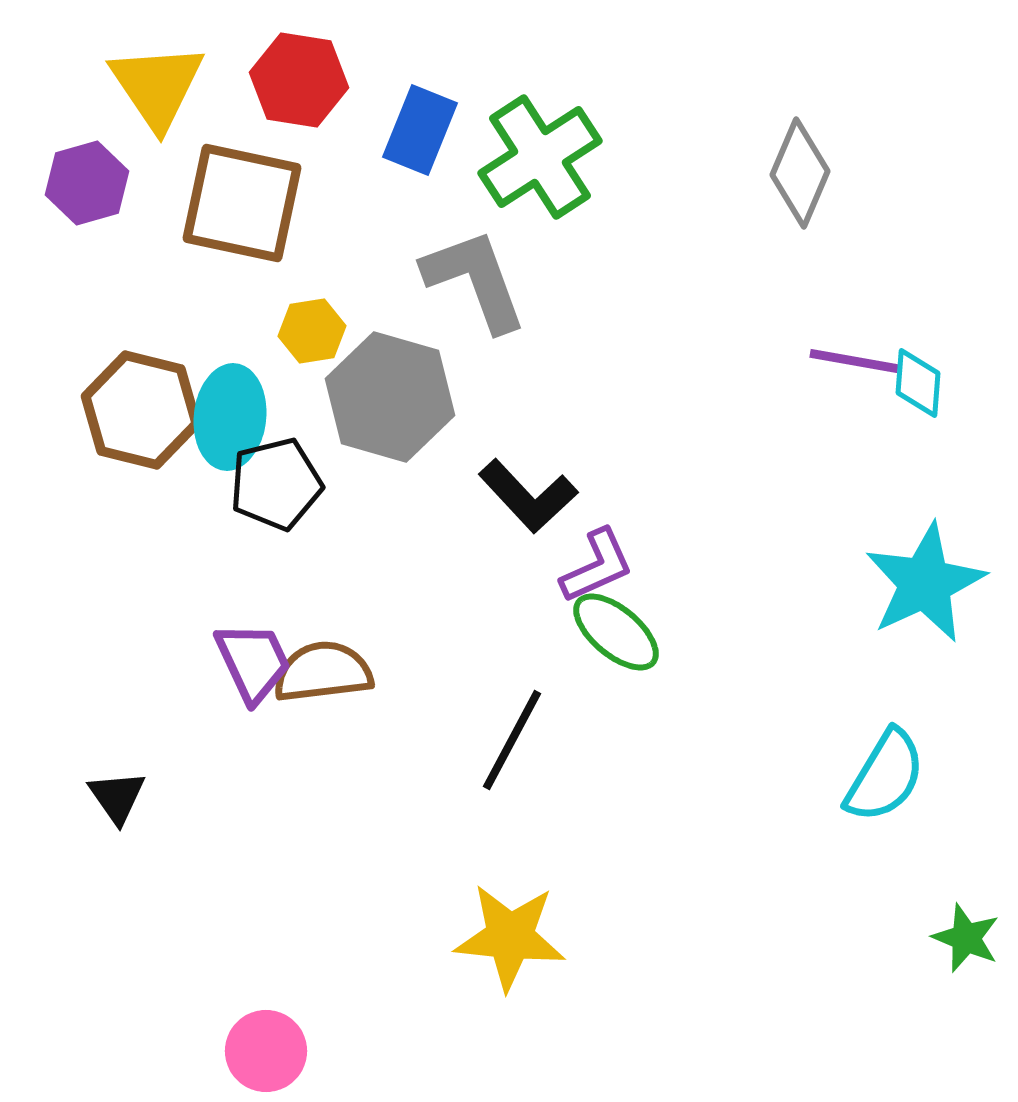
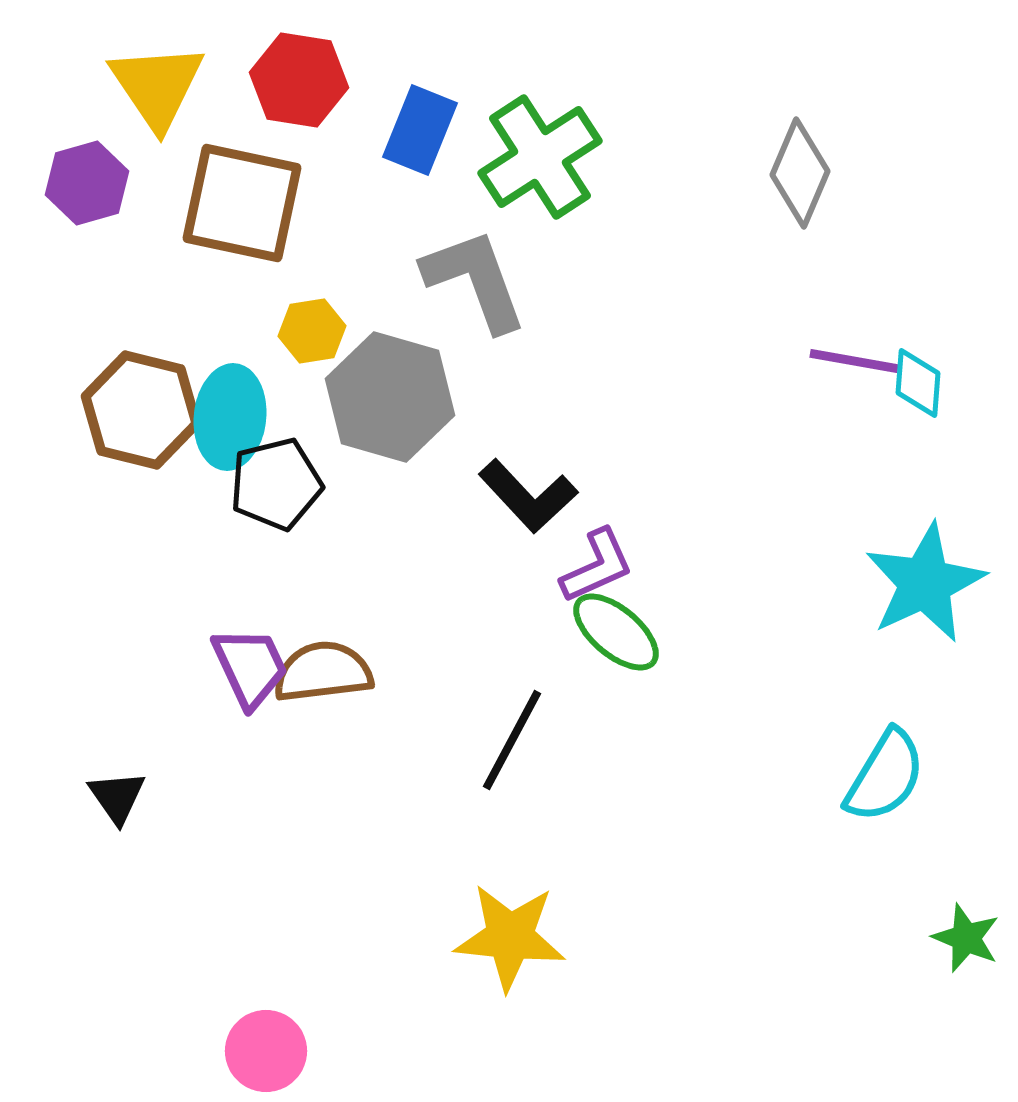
purple trapezoid: moved 3 px left, 5 px down
